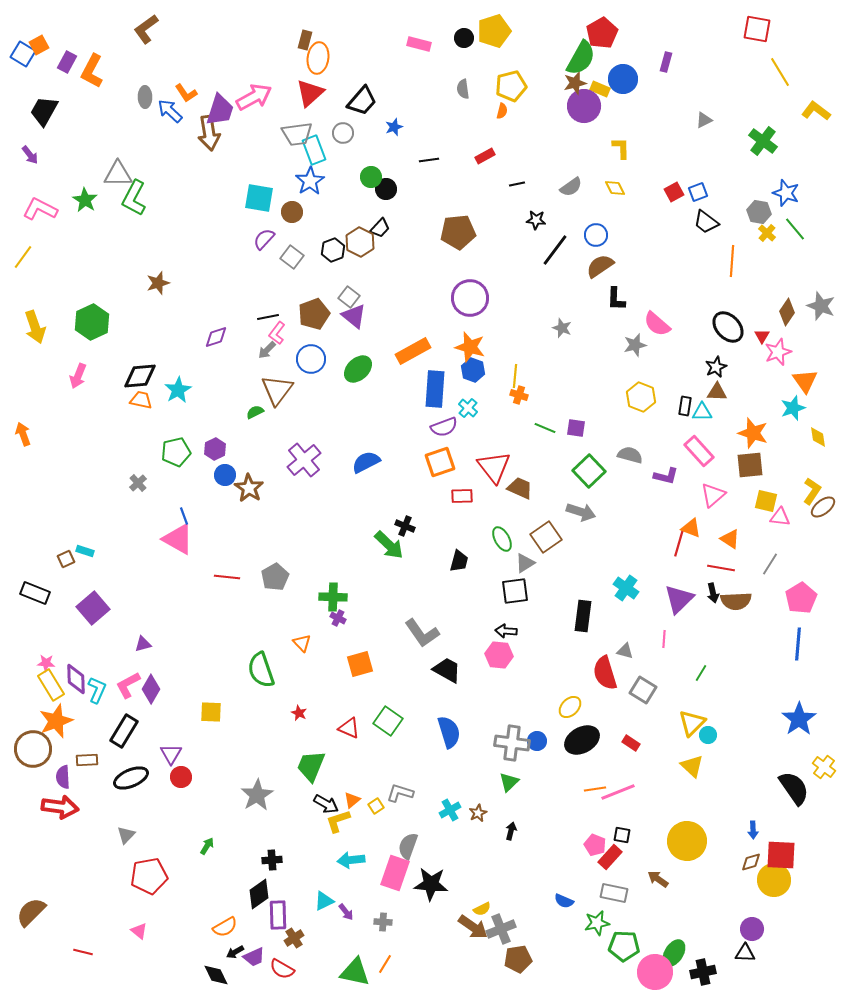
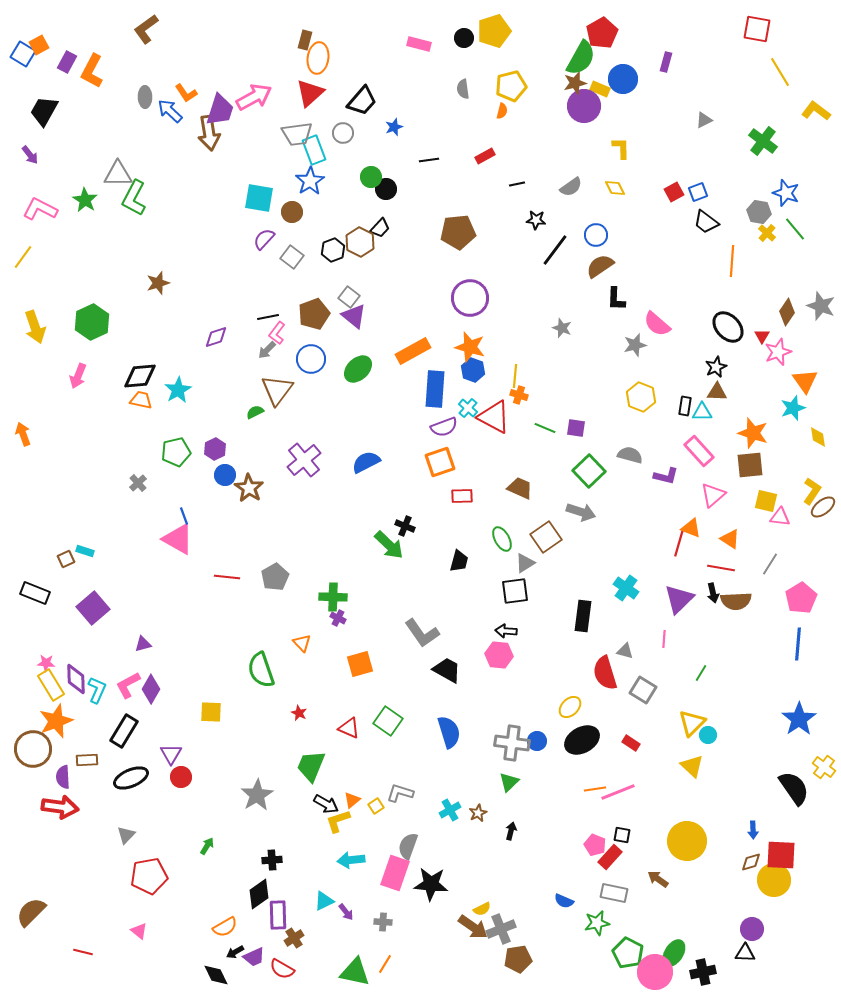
red triangle at (494, 467): moved 50 px up; rotated 24 degrees counterclockwise
green pentagon at (624, 946): moved 4 px right, 7 px down; rotated 24 degrees clockwise
